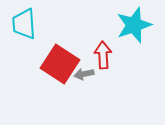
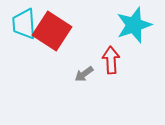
red arrow: moved 8 px right, 5 px down
red square: moved 8 px left, 33 px up
gray arrow: rotated 24 degrees counterclockwise
